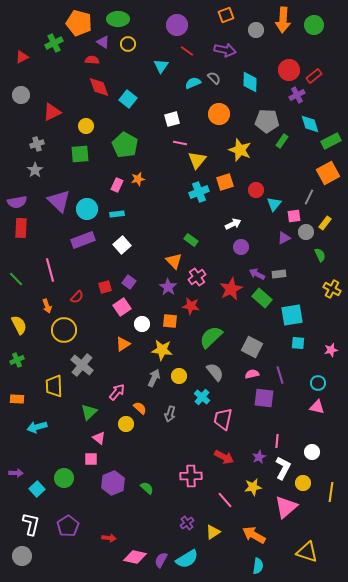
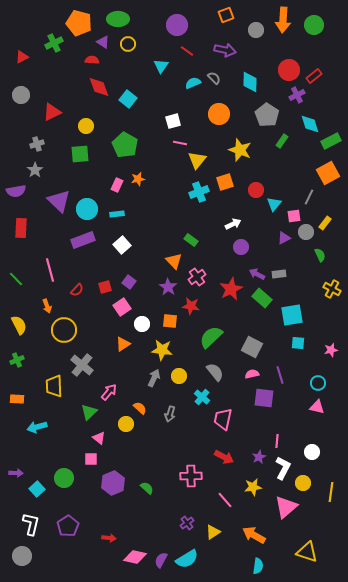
white square at (172, 119): moved 1 px right, 2 px down
gray pentagon at (267, 121): moved 6 px up; rotated 30 degrees clockwise
purple semicircle at (17, 202): moved 1 px left, 11 px up
red semicircle at (77, 297): moved 7 px up
pink arrow at (117, 392): moved 8 px left
